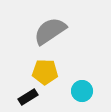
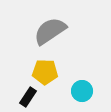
black rectangle: rotated 24 degrees counterclockwise
